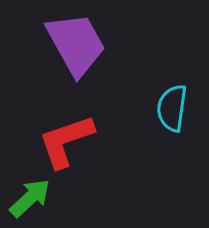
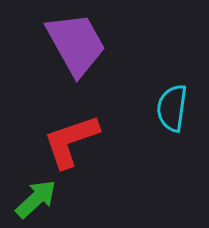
red L-shape: moved 5 px right
green arrow: moved 6 px right, 1 px down
